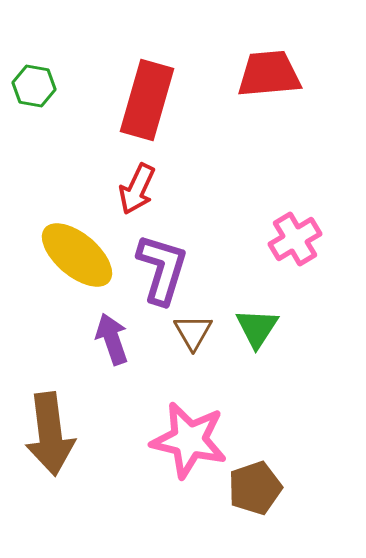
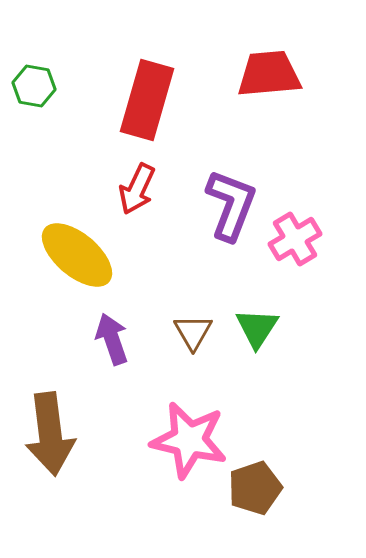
purple L-shape: moved 69 px right, 64 px up; rotated 4 degrees clockwise
